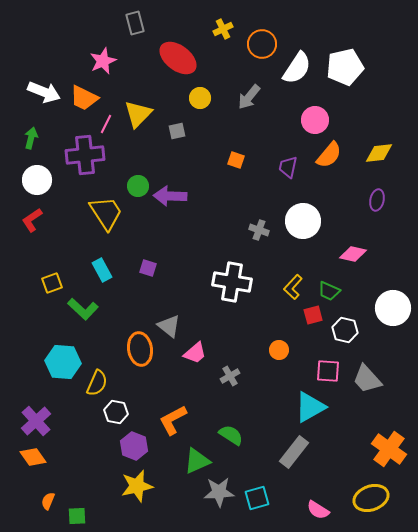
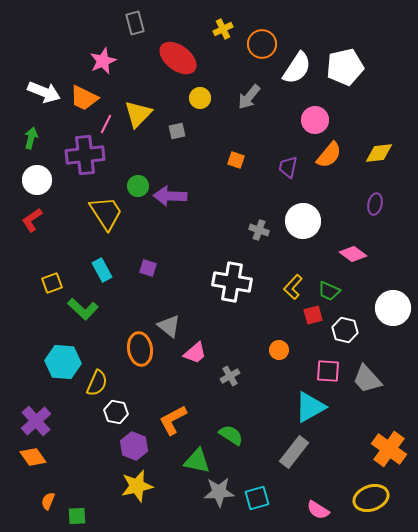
purple ellipse at (377, 200): moved 2 px left, 4 px down
pink diamond at (353, 254): rotated 24 degrees clockwise
green triangle at (197, 461): rotated 36 degrees clockwise
